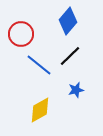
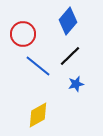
red circle: moved 2 px right
blue line: moved 1 px left, 1 px down
blue star: moved 6 px up
yellow diamond: moved 2 px left, 5 px down
